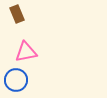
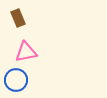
brown rectangle: moved 1 px right, 4 px down
